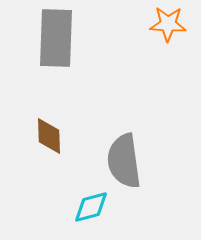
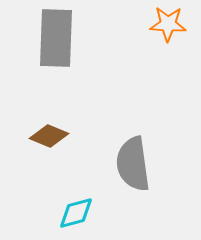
brown diamond: rotated 66 degrees counterclockwise
gray semicircle: moved 9 px right, 3 px down
cyan diamond: moved 15 px left, 6 px down
